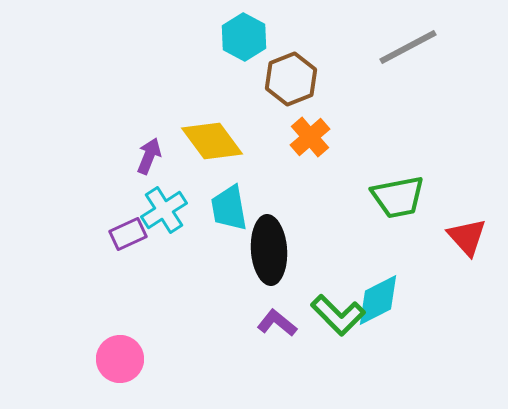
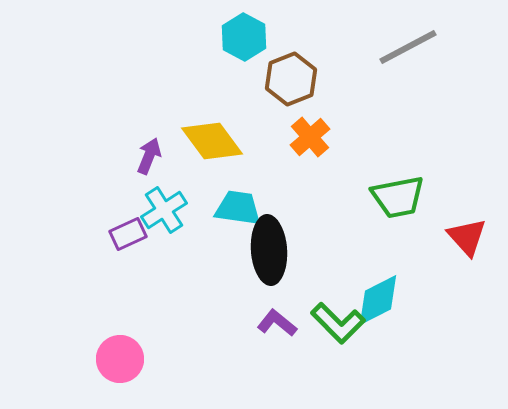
cyan trapezoid: moved 9 px right; rotated 108 degrees clockwise
green L-shape: moved 8 px down
